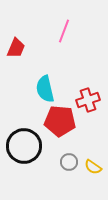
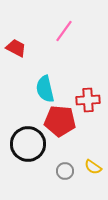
pink line: rotated 15 degrees clockwise
red trapezoid: rotated 85 degrees counterclockwise
red cross: rotated 15 degrees clockwise
black circle: moved 4 px right, 2 px up
gray circle: moved 4 px left, 9 px down
